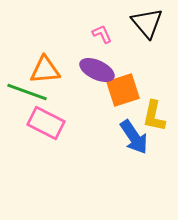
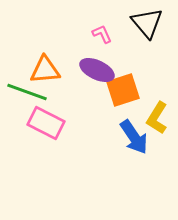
yellow L-shape: moved 3 px right, 2 px down; rotated 20 degrees clockwise
